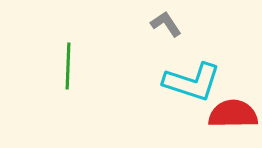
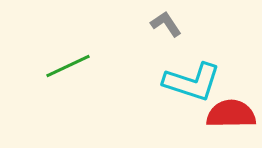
green line: rotated 63 degrees clockwise
red semicircle: moved 2 px left
